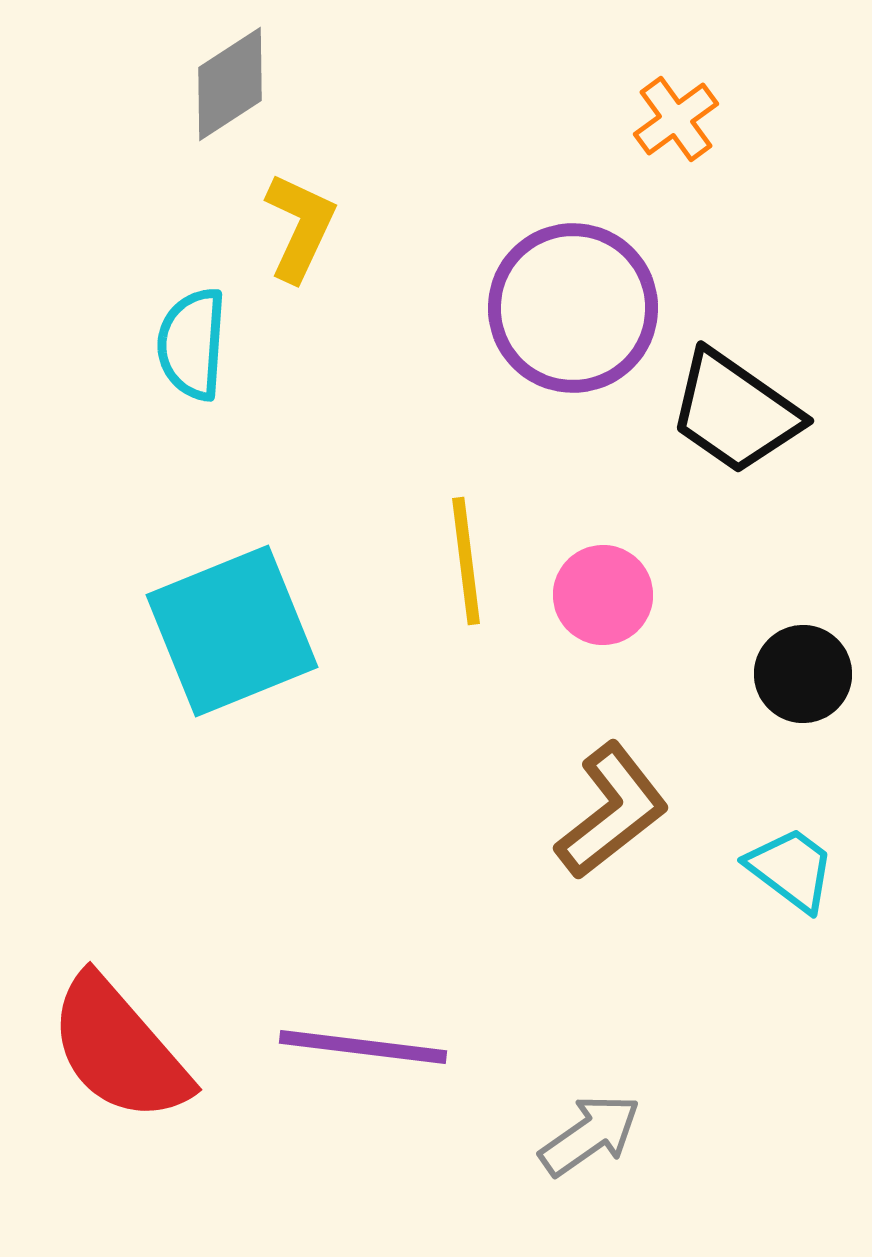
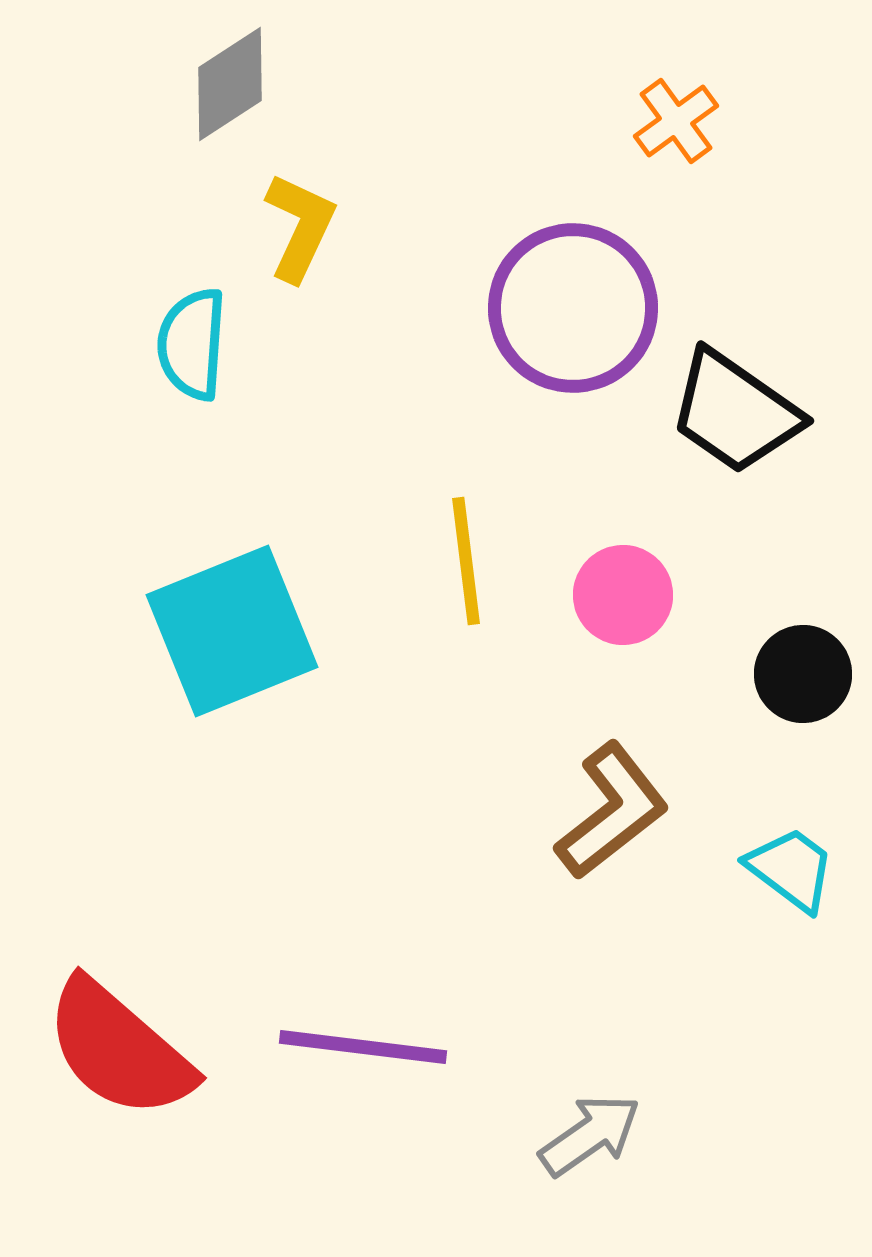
orange cross: moved 2 px down
pink circle: moved 20 px right
red semicircle: rotated 8 degrees counterclockwise
